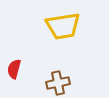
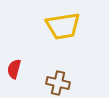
brown cross: rotated 25 degrees clockwise
